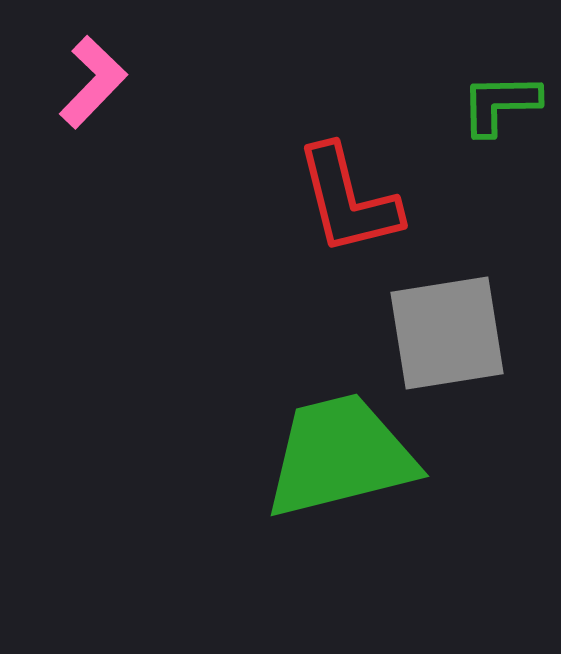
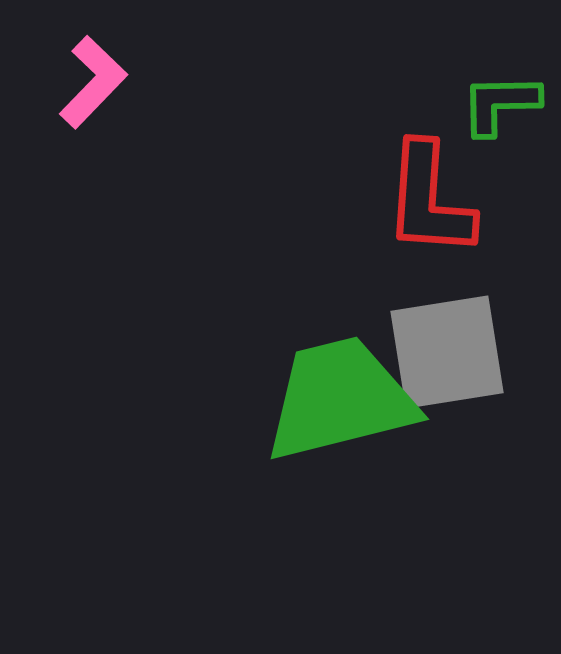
red L-shape: moved 81 px right; rotated 18 degrees clockwise
gray square: moved 19 px down
green trapezoid: moved 57 px up
